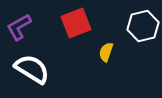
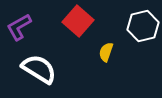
red square: moved 2 px right, 2 px up; rotated 28 degrees counterclockwise
white semicircle: moved 7 px right
